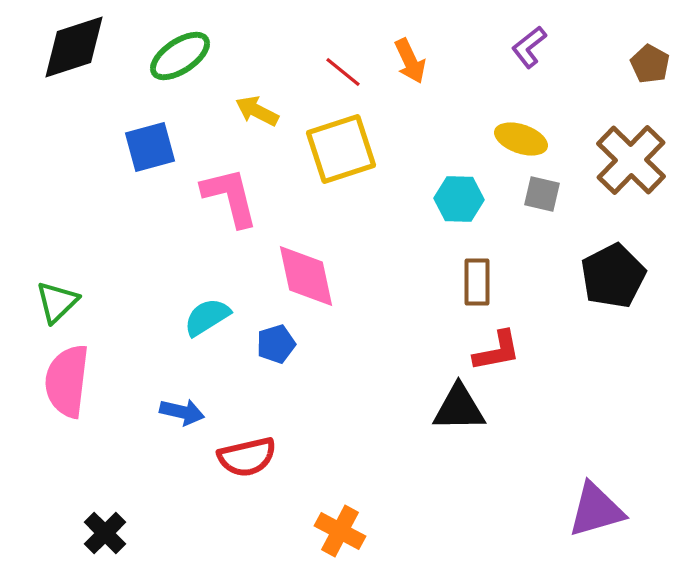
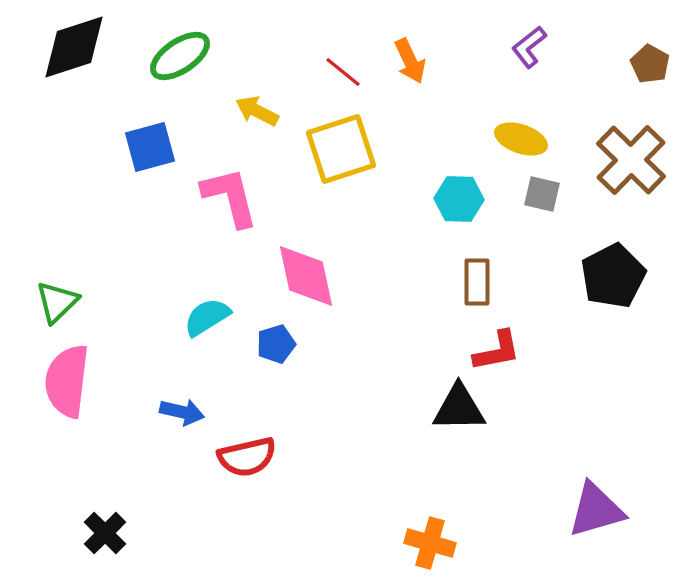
orange cross: moved 90 px right, 12 px down; rotated 12 degrees counterclockwise
